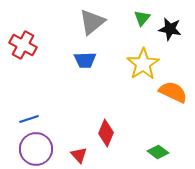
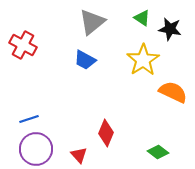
green triangle: rotated 36 degrees counterclockwise
blue trapezoid: rotated 30 degrees clockwise
yellow star: moved 4 px up
